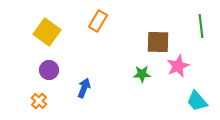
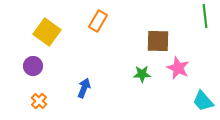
green line: moved 4 px right, 10 px up
brown square: moved 1 px up
pink star: moved 2 px down; rotated 25 degrees counterclockwise
purple circle: moved 16 px left, 4 px up
cyan trapezoid: moved 6 px right
